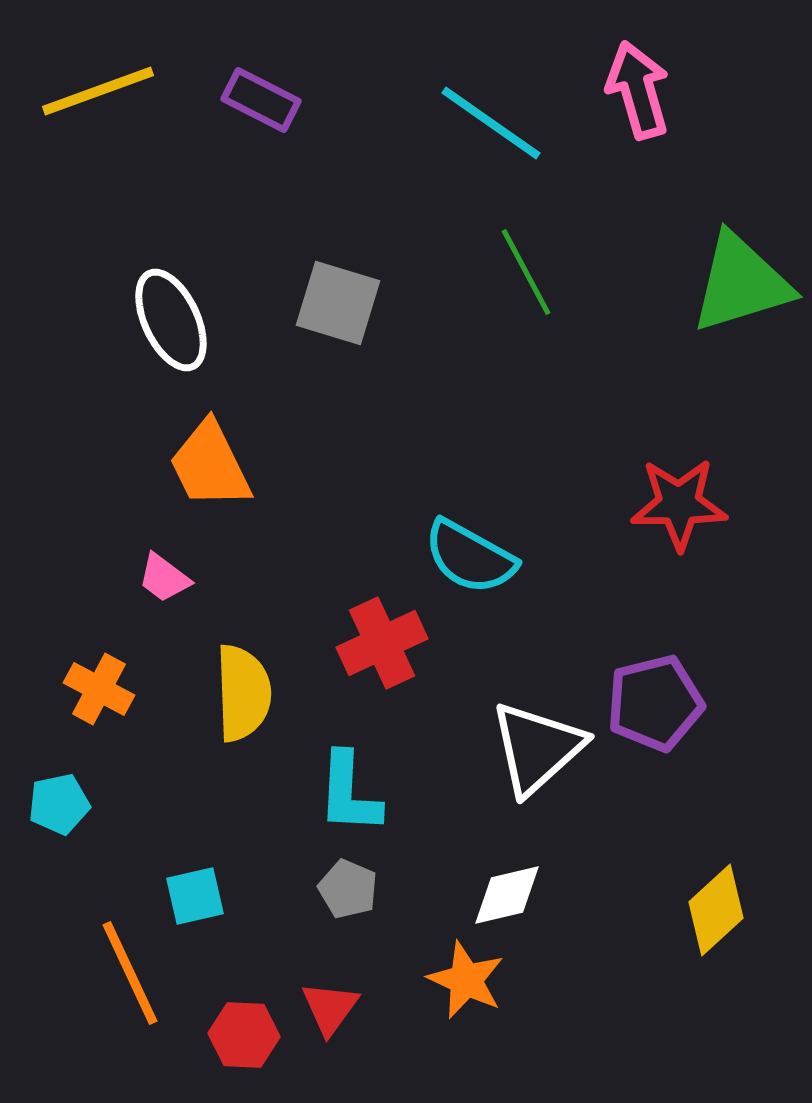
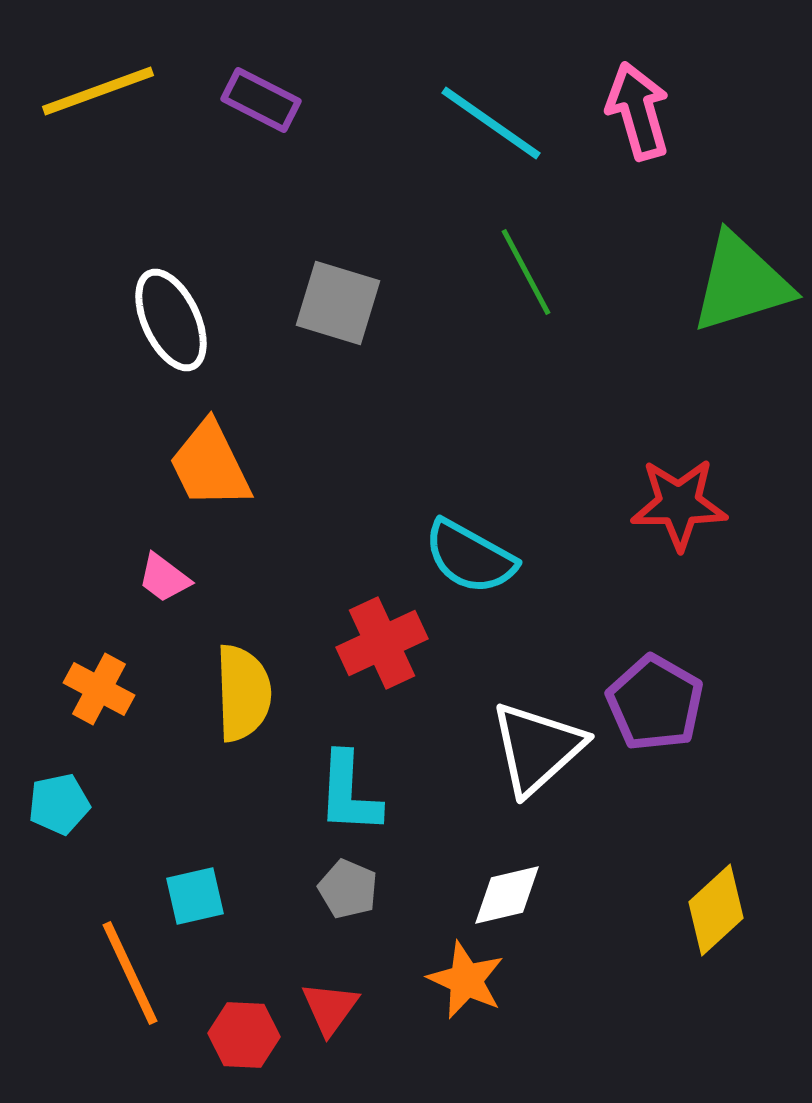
pink arrow: moved 21 px down
purple pentagon: rotated 28 degrees counterclockwise
